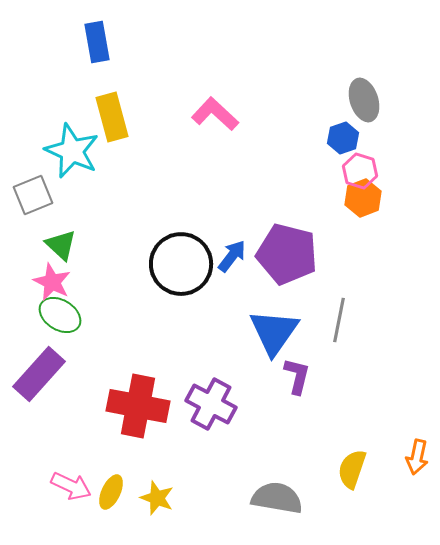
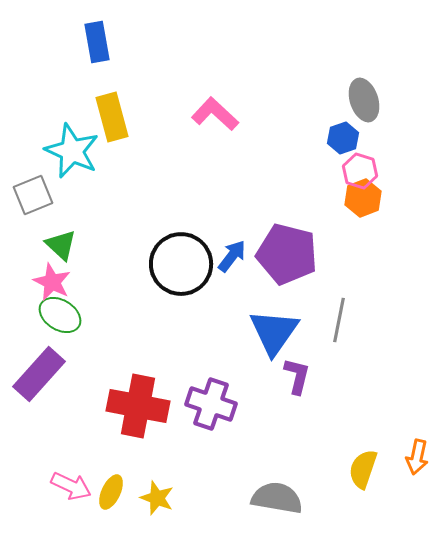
purple cross: rotated 9 degrees counterclockwise
yellow semicircle: moved 11 px right
